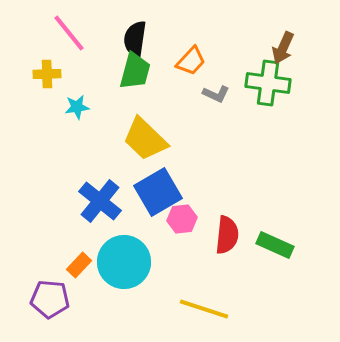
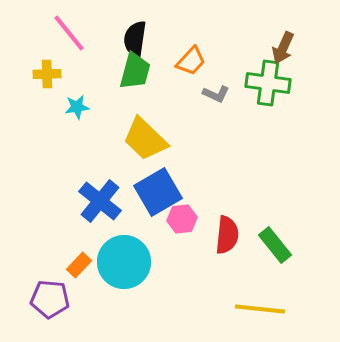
green rectangle: rotated 27 degrees clockwise
yellow line: moved 56 px right; rotated 12 degrees counterclockwise
